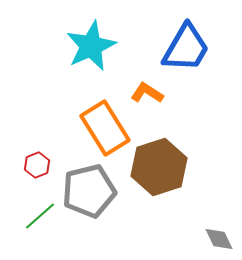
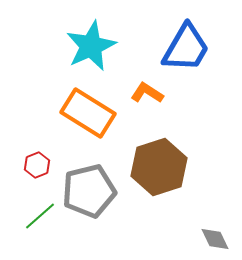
orange rectangle: moved 17 px left, 15 px up; rotated 26 degrees counterclockwise
gray diamond: moved 4 px left
